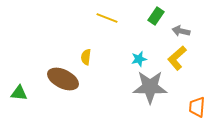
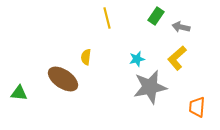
yellow line: rotated 55 degrees clockwise
gray arrow: moved 4 px up
cyan star: moved 2 px left
brown ellipse: rotated 8 degrees clockwise
gray star: rotated 12 degrees counterclockwise
